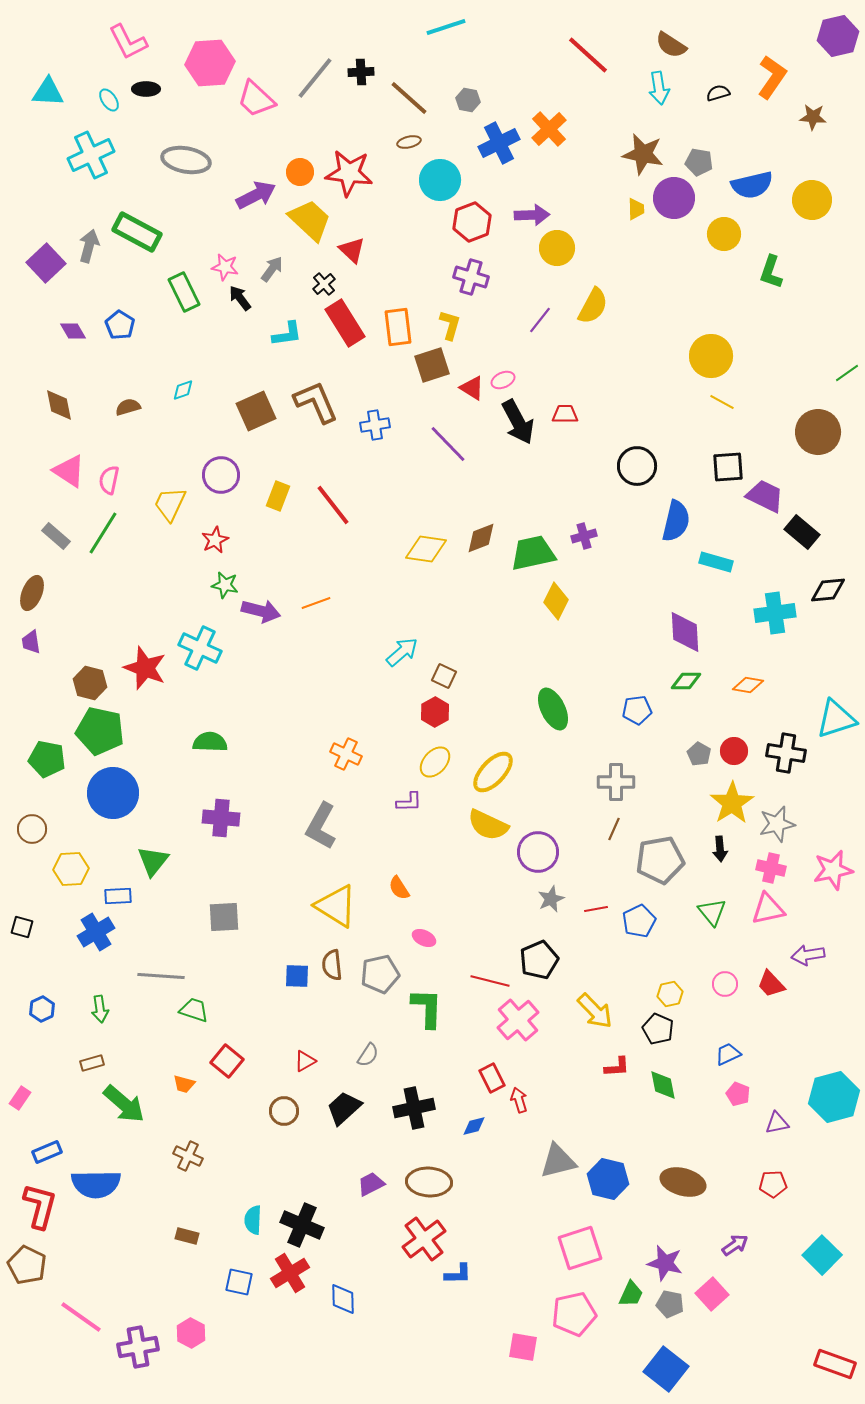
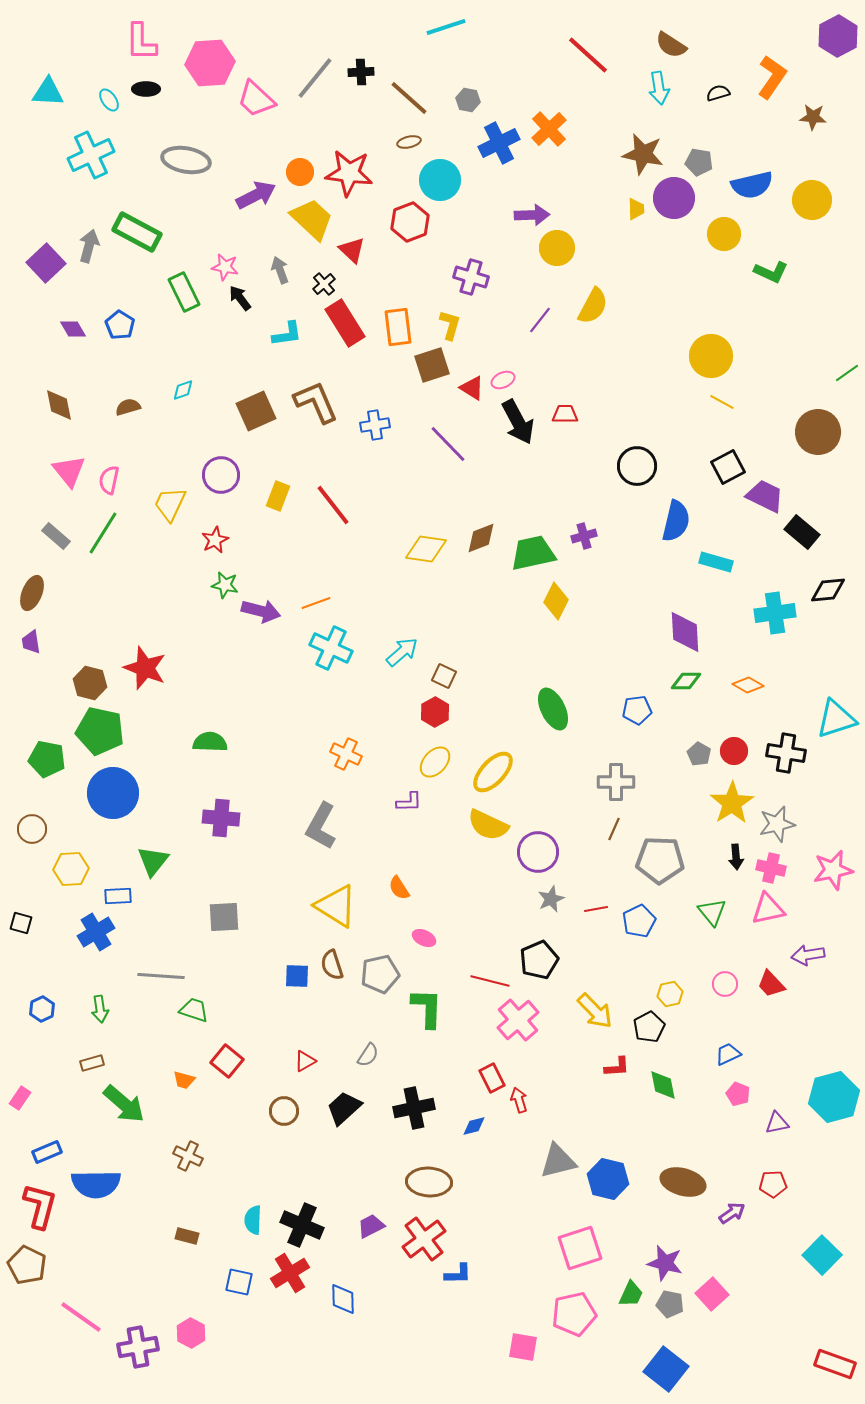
purple hexagon at (838, 36): rotated 15 degrees counterclockwise
pink L-shape at (128, 42): moved 13 px right; rotated 27 degrees clockwise
yellow trapezoid at (310, 220): moved 2 px right, 1 px up
red hexagon at (472, 222): moved 62 px left
gray arrow at (272, 269): moved 8 px right, 1 px down; rotated 56 degrees counterclockwise
green L-shape at (771, 272): rotated 84 degrees counterclockwise
purple diamond at (73, 331): moved 2 px up
black square at (728, 467): rotated 24 degrees counterclockwise
pink triangle at (69, 471): rotated 18 degrees clockwise
cyan cross at (200, 648): moved 131 px right
orange diamond at (748, 685): rotated 20 degrees clockwise
black arrow at (720, 849): moved 16 px right, 8 px down
gray pentagon at (660, 860): rotated 12 degrees clockwise
black square at (22, 927): moved 1 px left, 4 px up
brown semicircle at (332, 965): rotated 12 degrees counterclockwise
black pentagon at (658, 1029): moved 9 px left, 2 px up; rotated 20 degrees clockwise
orange trapezoid at (184, 1084): moved 4 px up
purple trapezoid at (371, 1184): moved 42 px down
purple arrow at (735, 1245): moved 3 px left, 32 px up
